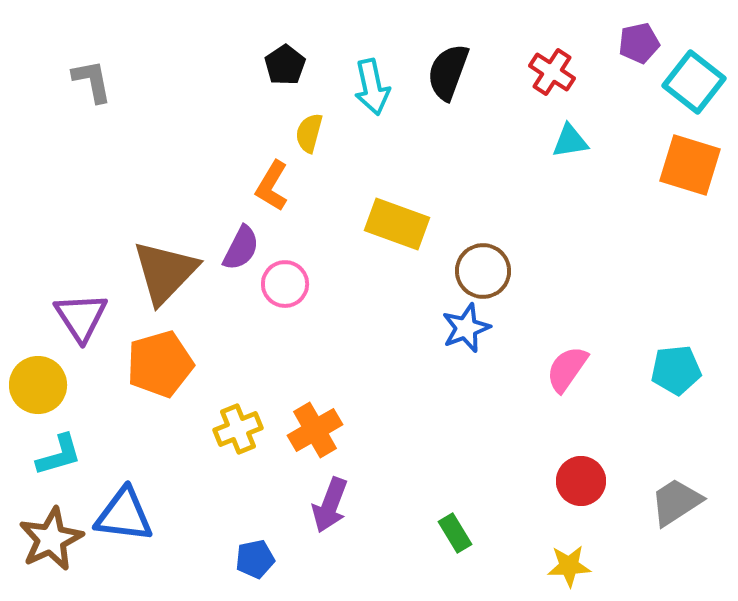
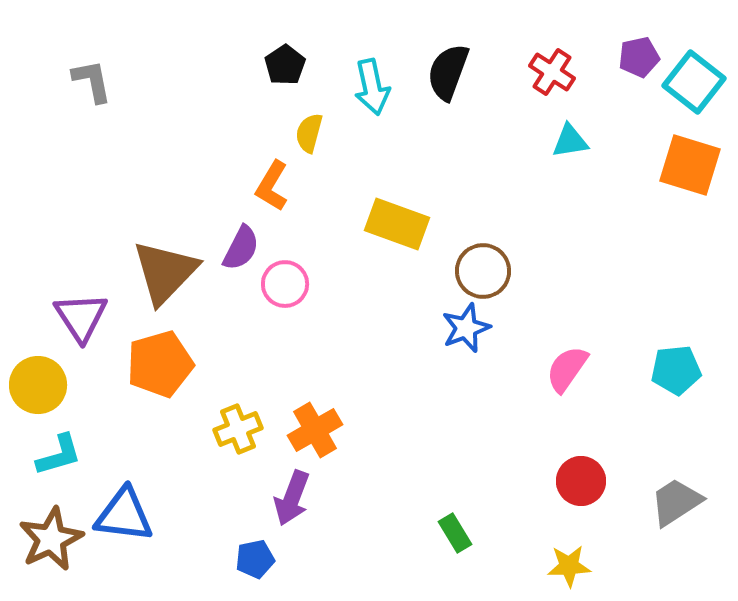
purple pentagon: moved 14 px down
purple arrow: moved 38 px left, 7 px up
